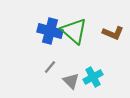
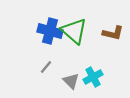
brown L-shape: rotated 10 degrees counterclockwise
gray line: moved 4 px left
